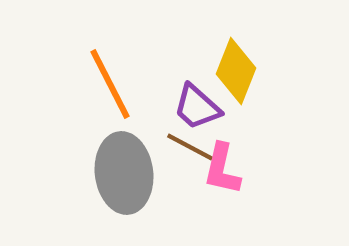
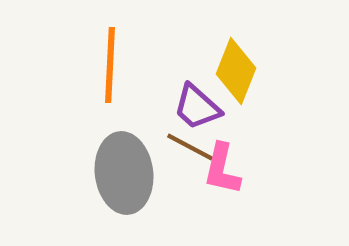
orange line: moved 19 px up; rotated 30 degrees clockwise
